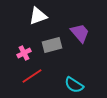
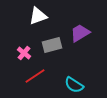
purple trapezoid: rotated 80 degrees counterclockwise
pink cross: rotated 24 degrees counterclockwise
red line: moved 3 px right
